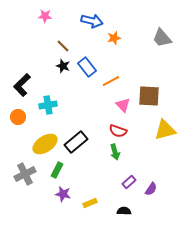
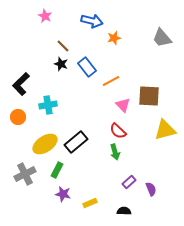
pink star: rotated 24 degrees clockwise
black star: moved 2 px left, 2 px up
black L-shape: moved 1 px left, 1 px up
red semicircle: rotated 24 degrees clockwise
purple semicircle: rotated 56 degrees counterclockwise
